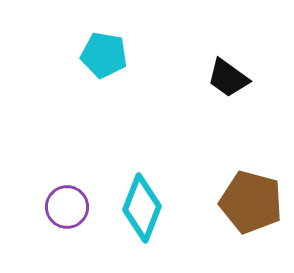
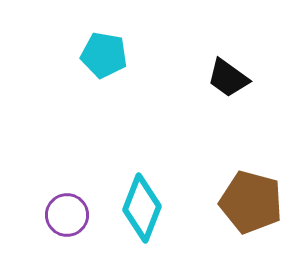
purple circle: moved 8 px down
